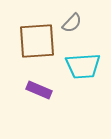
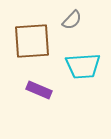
gray semicircle: moved 3 px up
brown square: moved 5 px left
